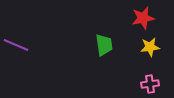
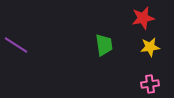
purple line: rotated 10 degrees clockwise
